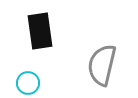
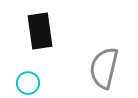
gray semicircle: moved 2 px right, 3 px down
